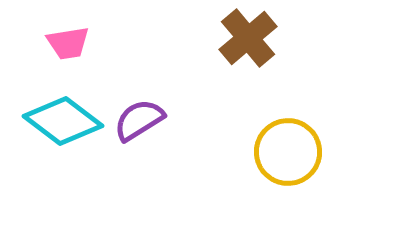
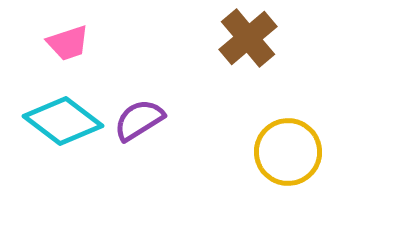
pink trapezoid: rotated 9 degrees counterclockwise
